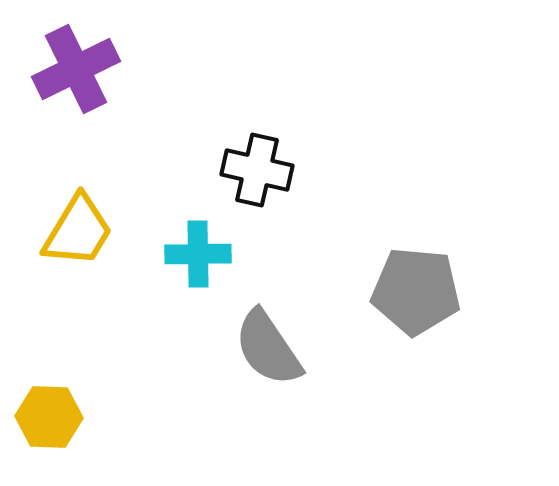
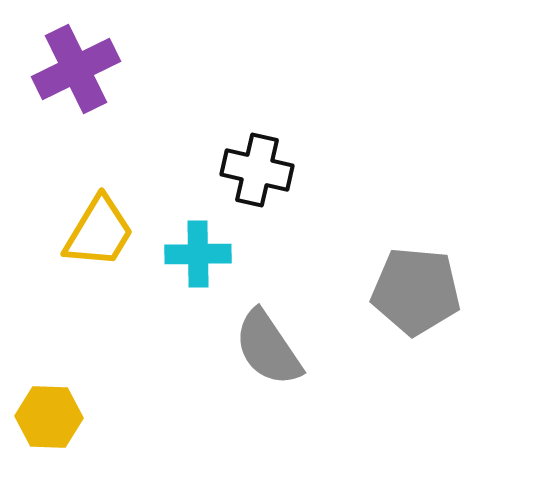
yellow trapezoid: moved 21 px right, 1 px down
